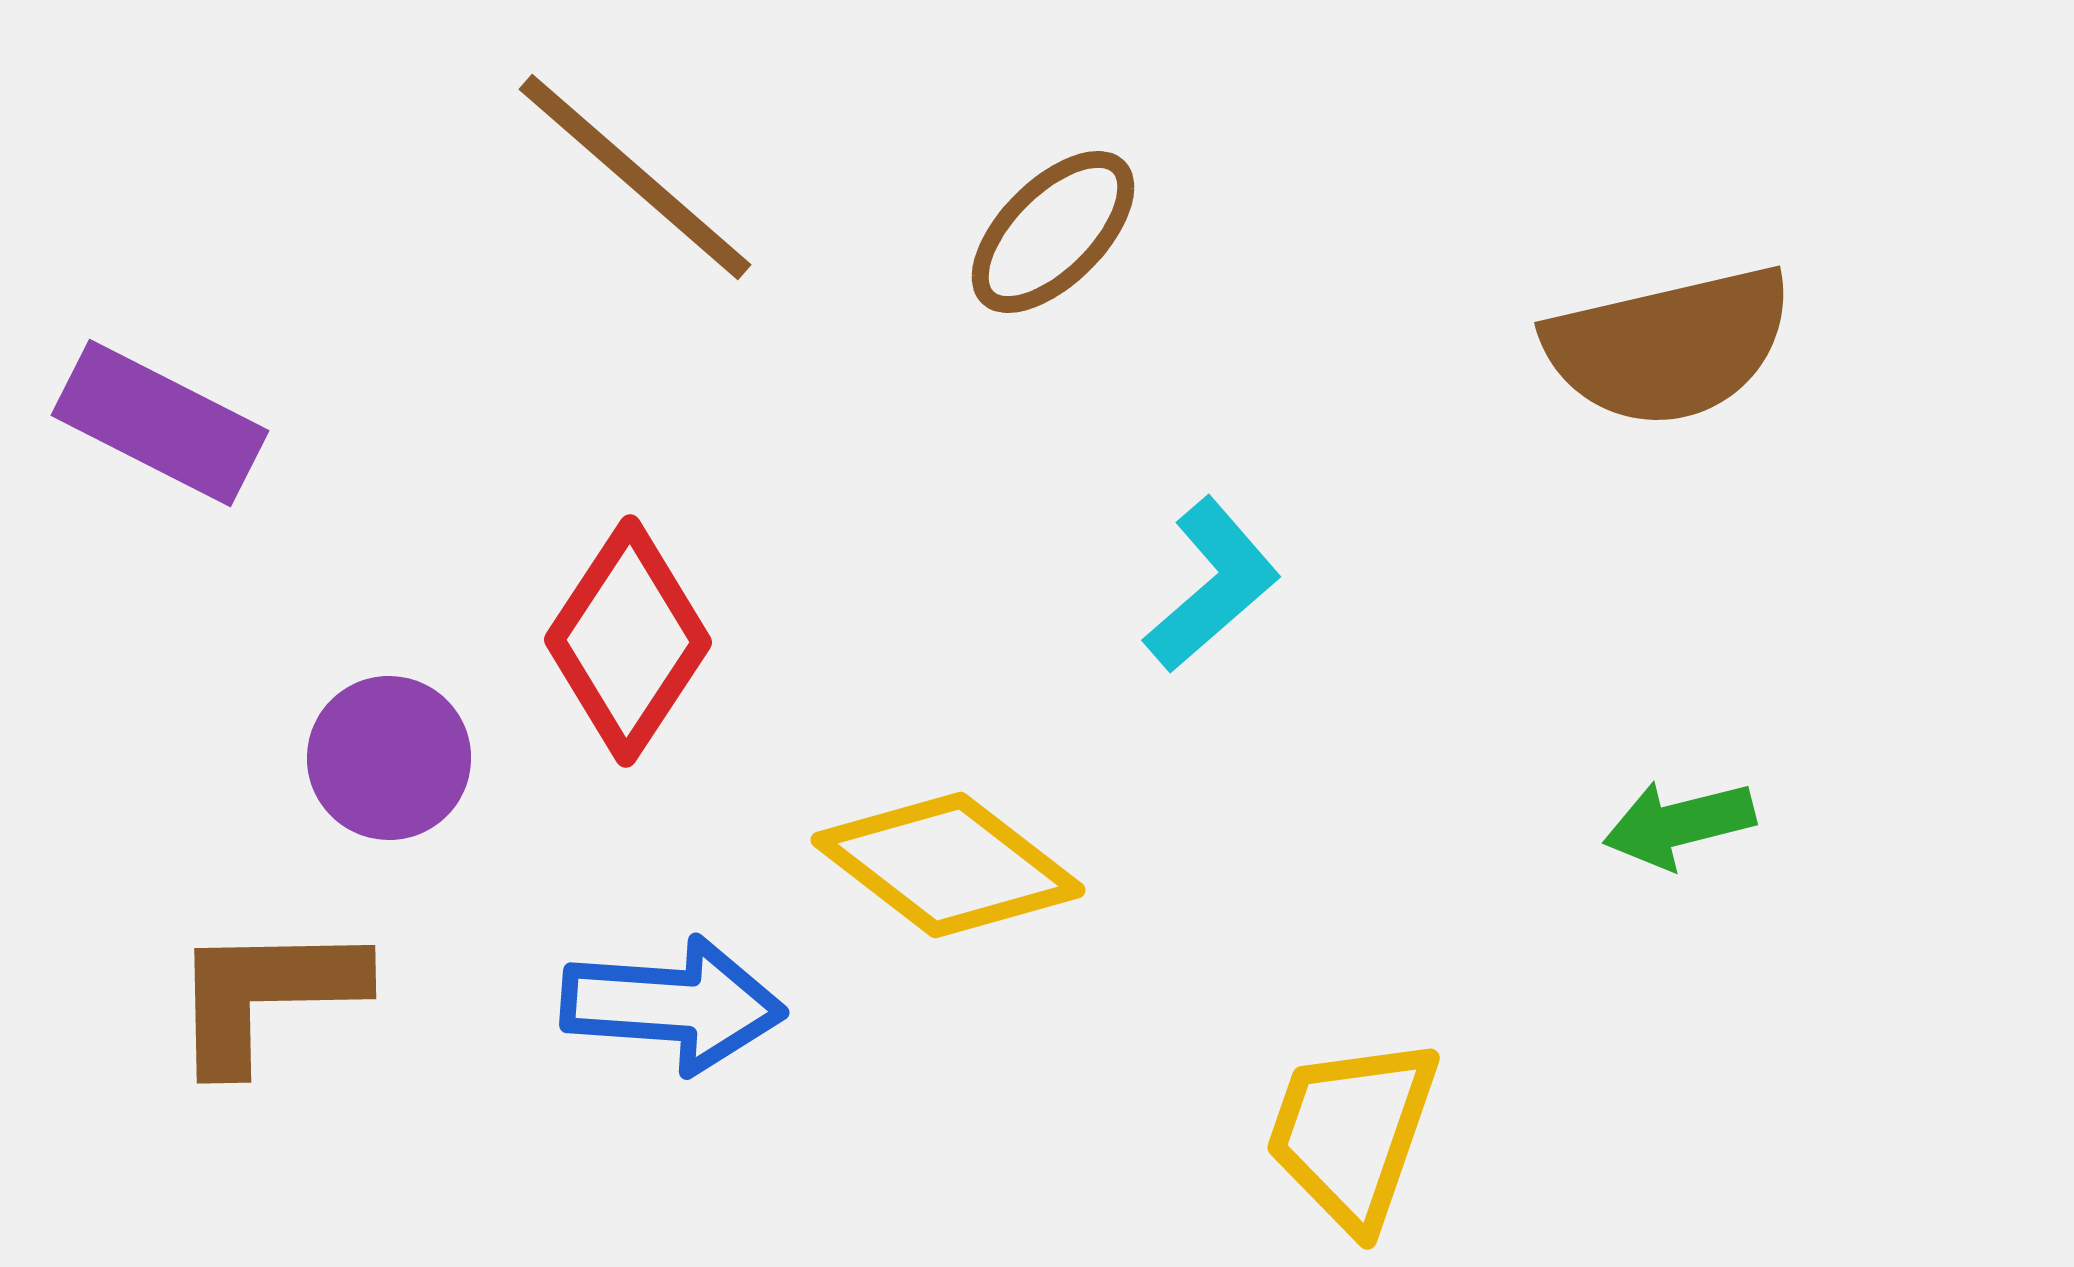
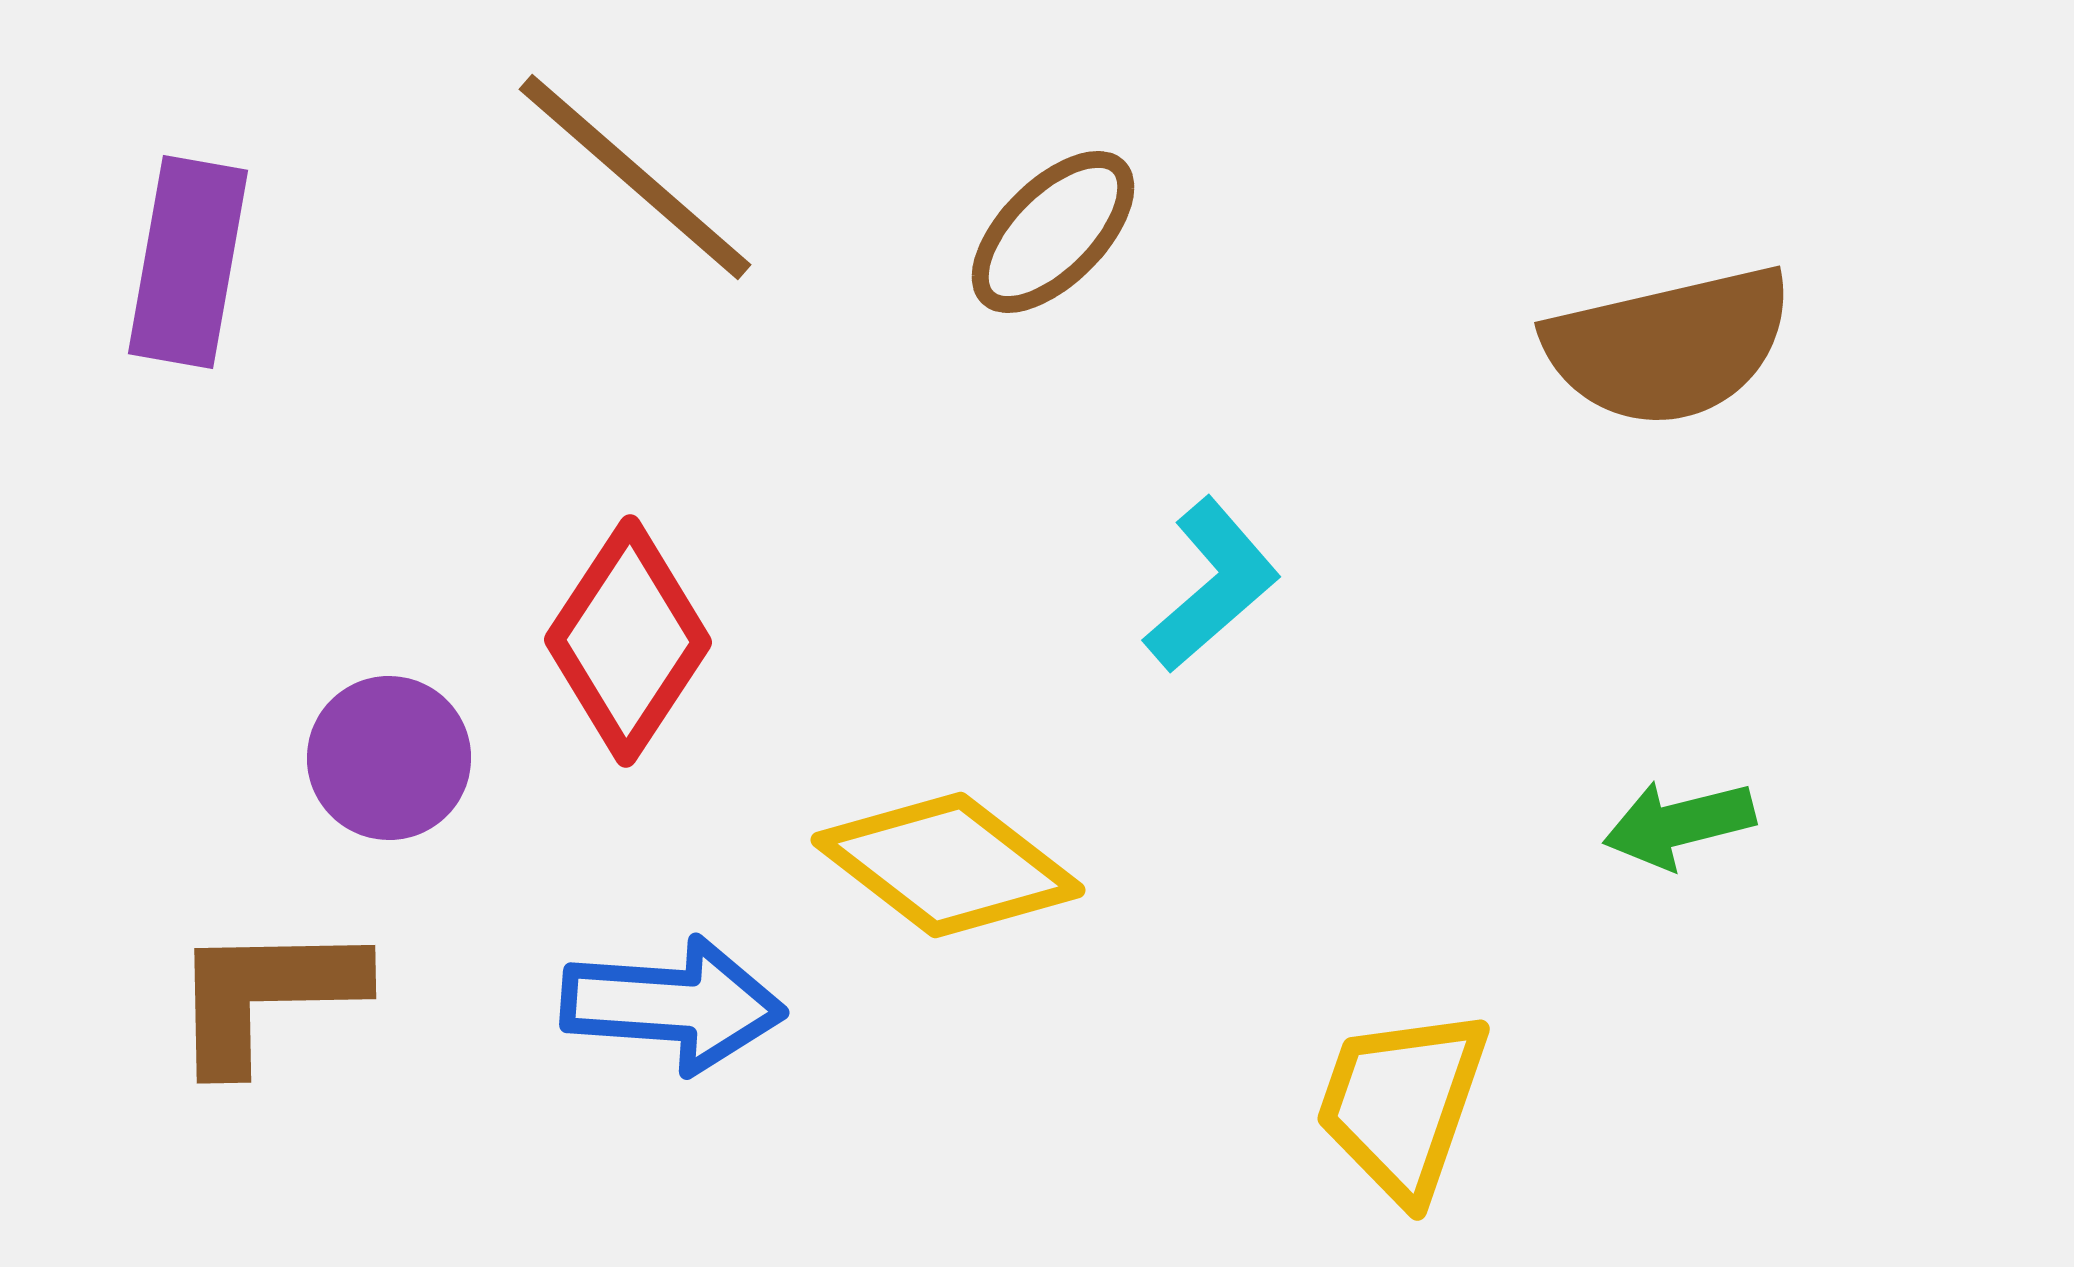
purple rectangle: moved 28 px right, 161 px up; rotated 73 degrees clockwise
yellow trapezoid: moved 50 px right, 29 px up
